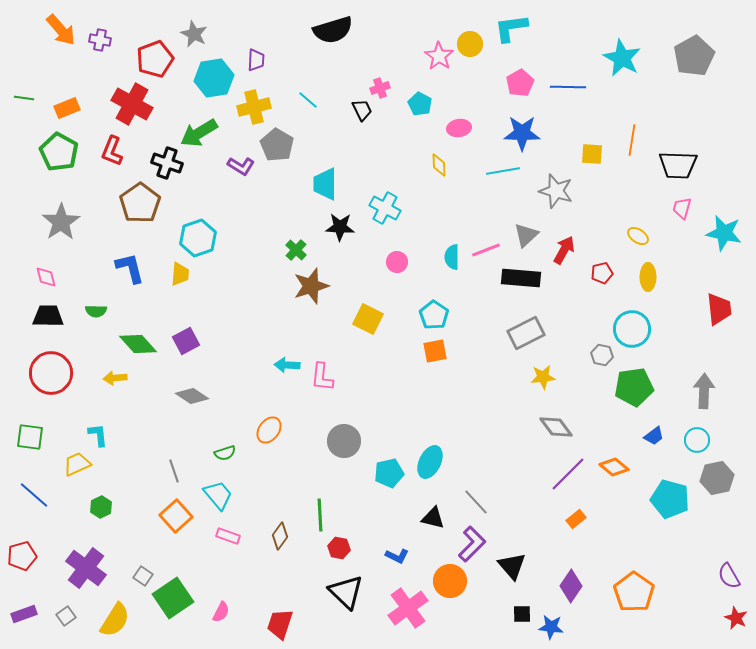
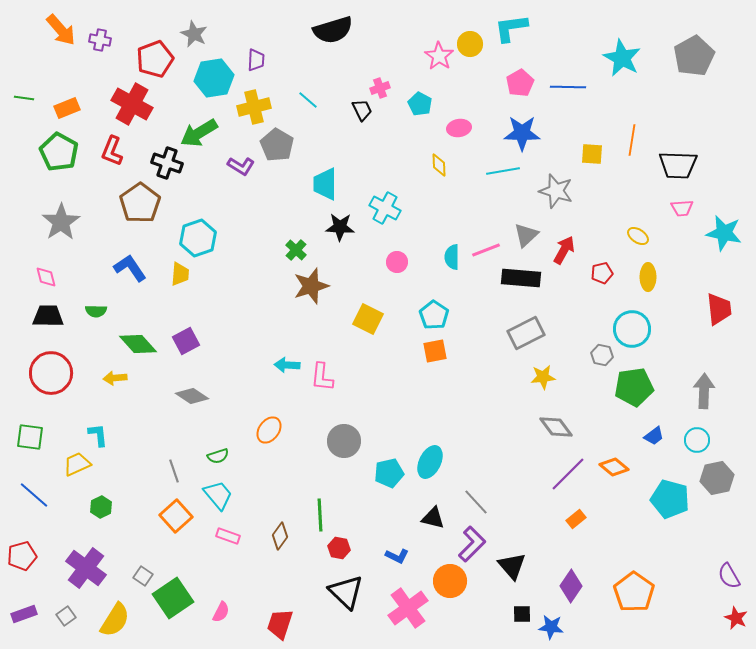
pink trapezoid at (682, 208): rotated 110 degrees counterclockwise
blue L-shape at (130, 268): rotated 20 degrees counterclockwise
green semicircle at (225, 453): moved 7 px left, 3 px down
